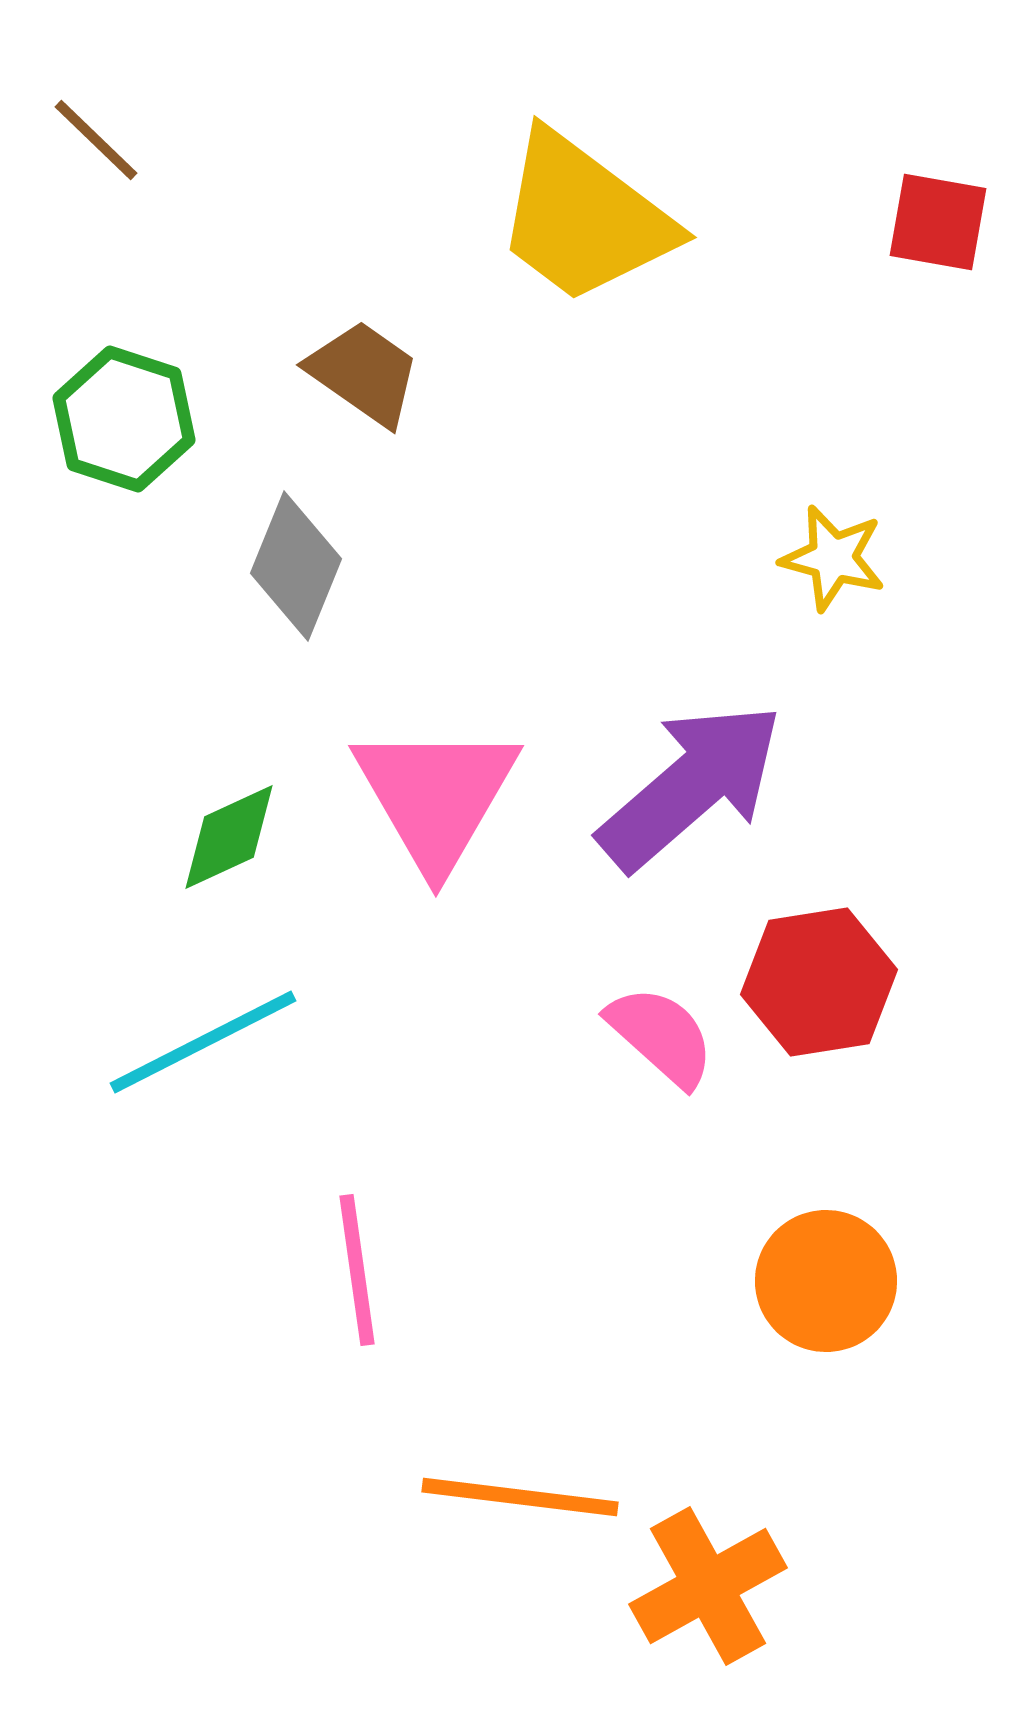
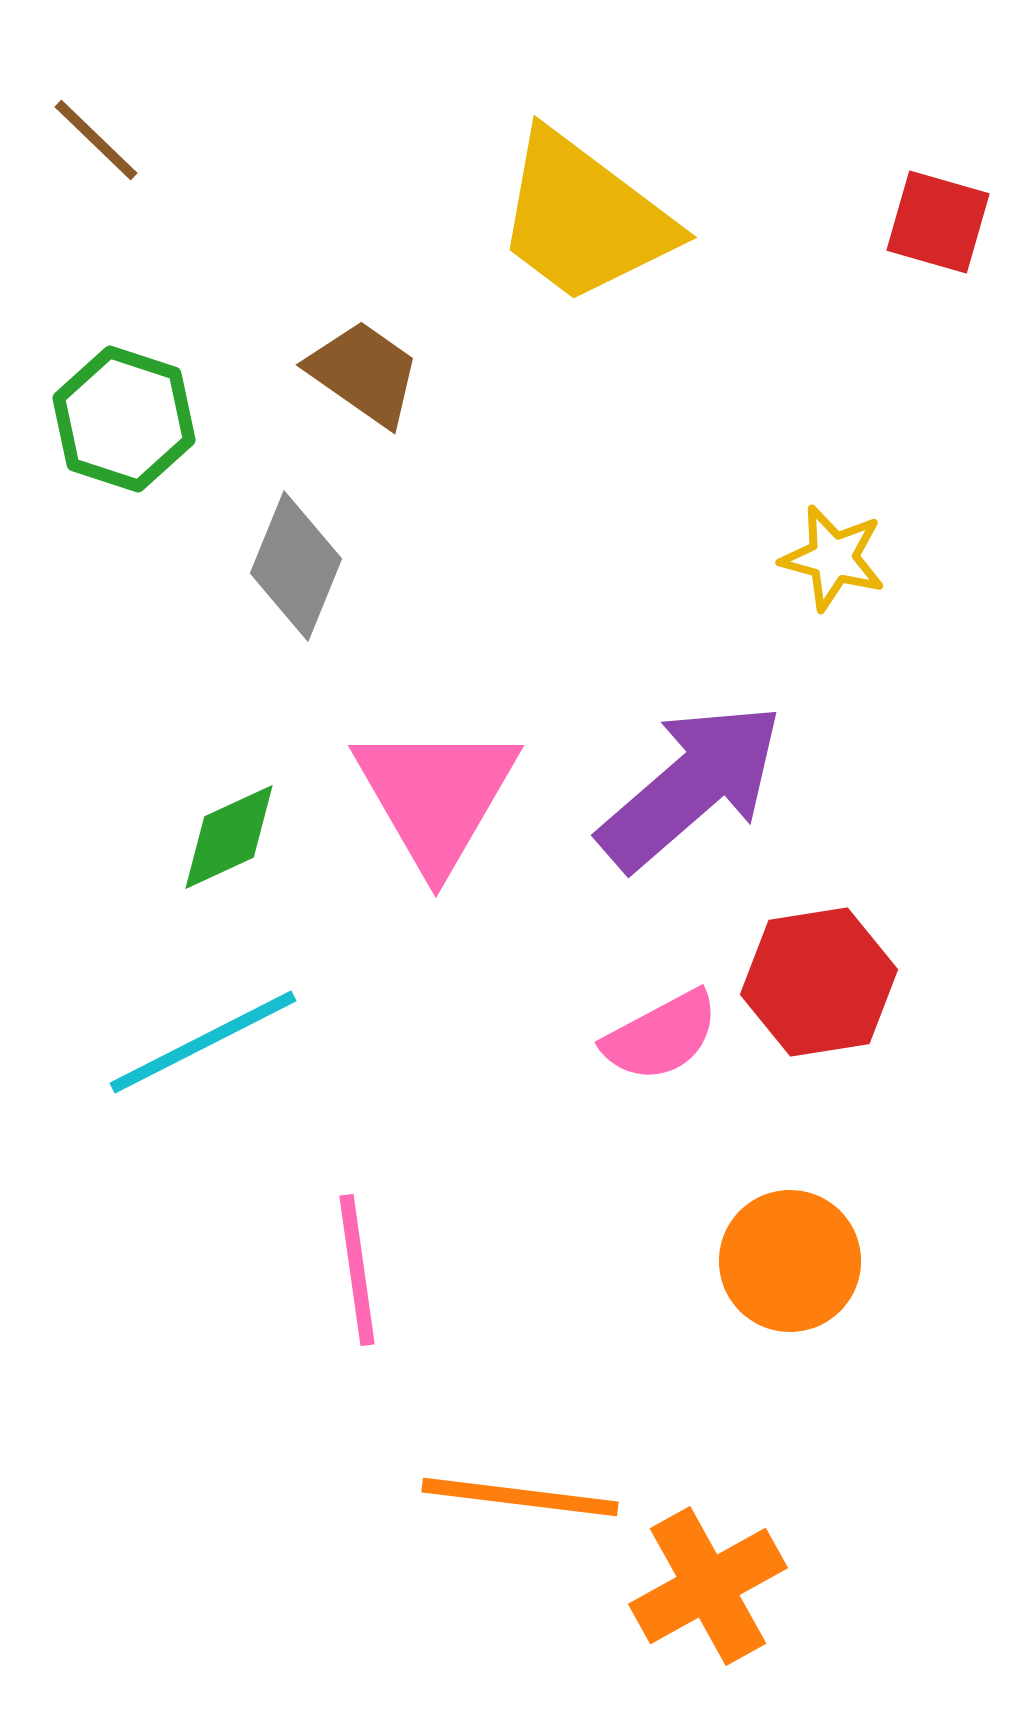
red square: rotated 6 degrees clockwise
pink semicircle: rotated 110 degrees clockwise
orange circle: moved 36 px left, 20 px up
